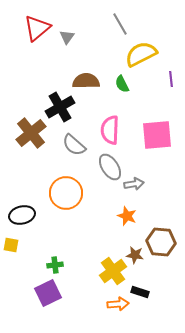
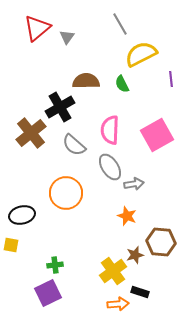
pink square: rotated 24 degrees counterclockwise
brown star: rotated 24 degrees counterclockwise
